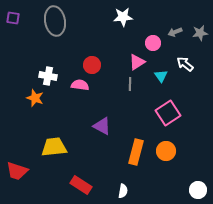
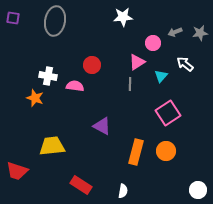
gray ellipse: rotated 20 degrees clockwise
cyan triangle: rotated 16 degrees clockwise
pink semicircle: moved 5 px left, 1 px down
yellow trapezoid: moved 2 px left, 1 px up
